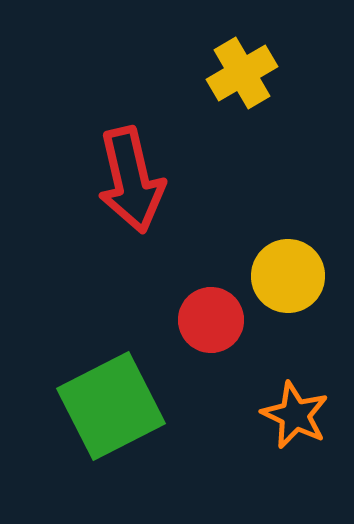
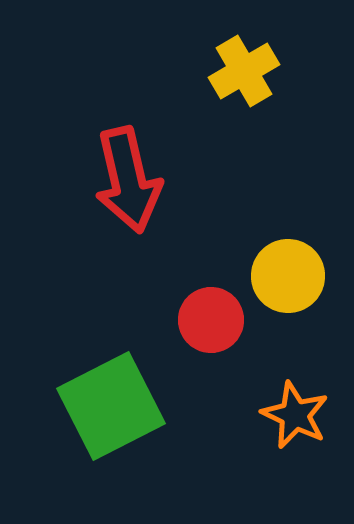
yellow cross: moved 2 px right, 2 px up
red arrow: moved 3 px left
